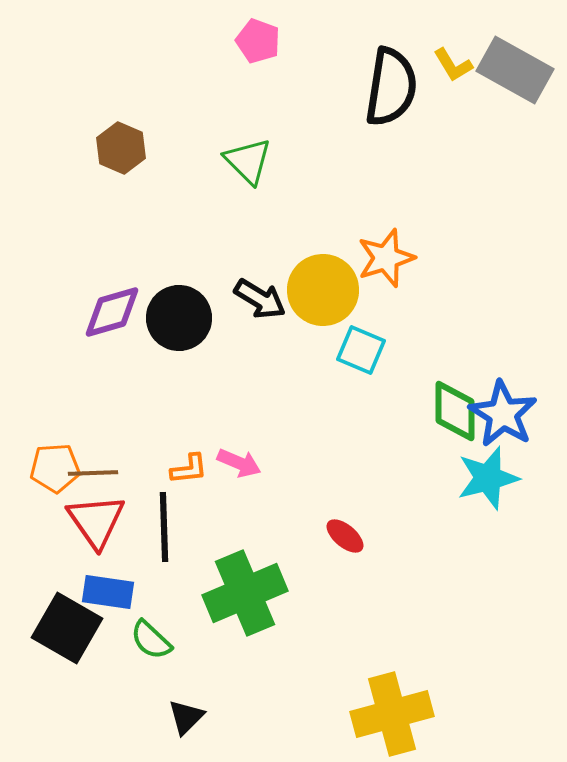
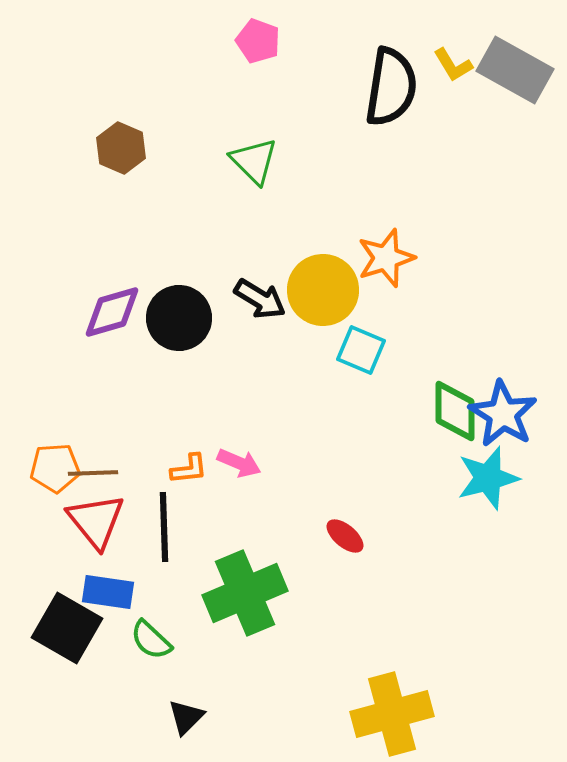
green triangle: moved 6 px right
red triangle: rotated 4 degrees counterclockwise
